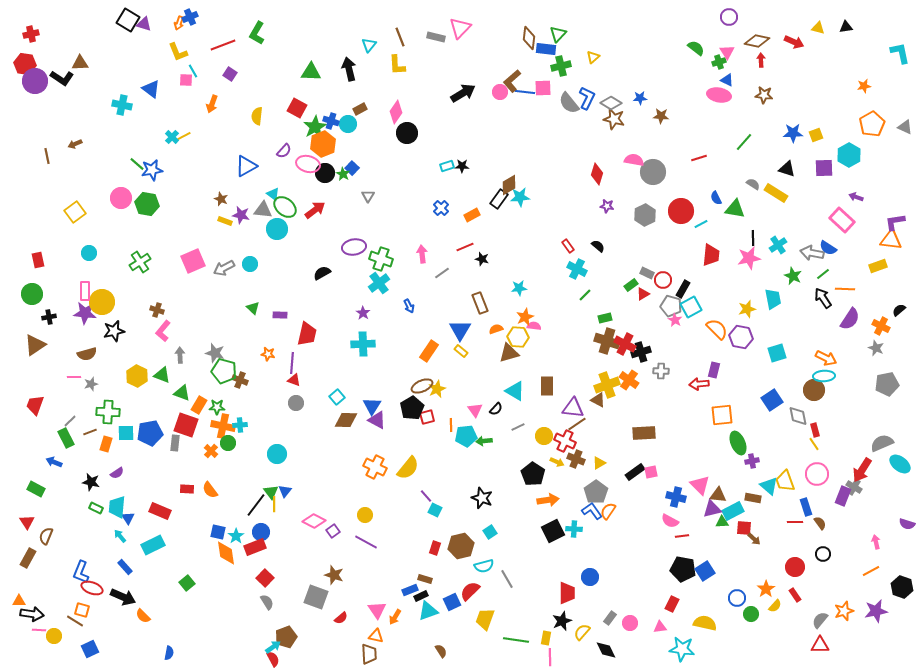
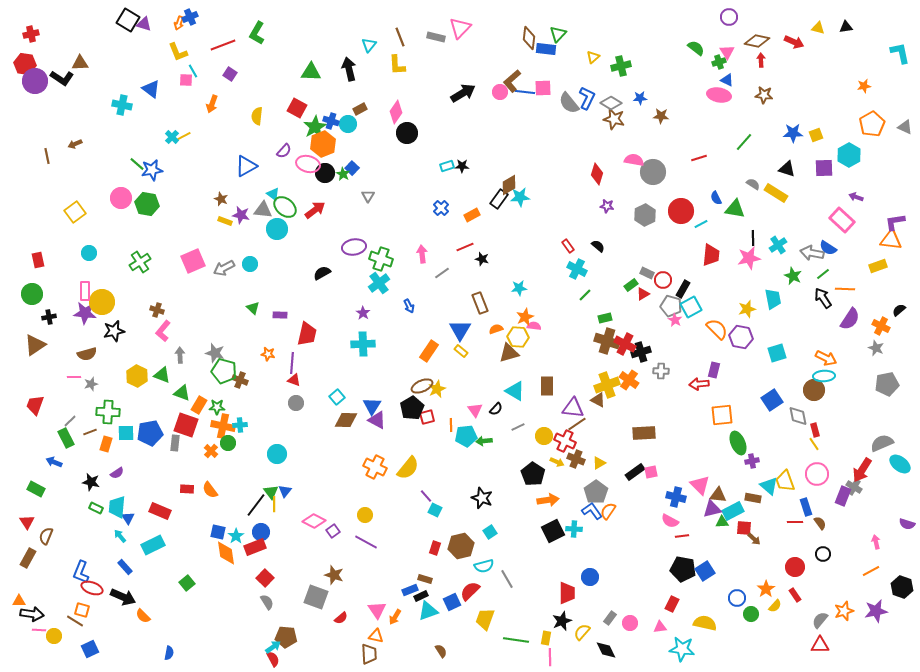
green cross at (561, 66): moved 60 px right
brown pentagon at (286, 637): rotated 25 degrees clockwise
